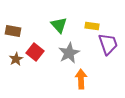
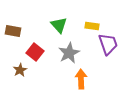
brown star: moved 4 px right, 11 px down
